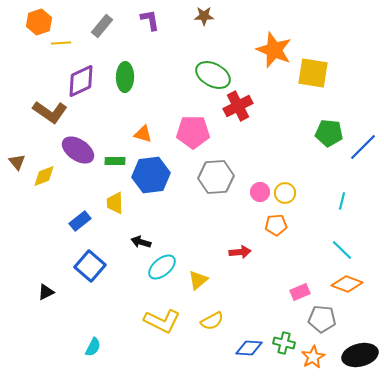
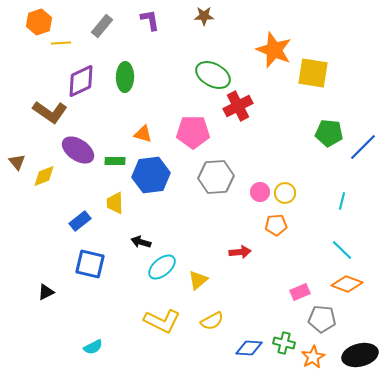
blue square at (90, 266): moved 2 px up; rotated 28 degrees counterclockwise
cyan semicircle at (93, 347): rotated 36 degrees clockwise
